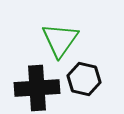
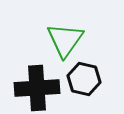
green triangle: moved 5 px right
